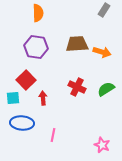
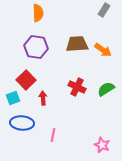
orange arrow: moved 1 px right, 2 px up; rotated 18 degrees clockwise
cyan square: rotated 16 degrees counterclockwise
